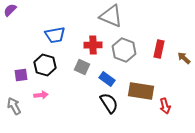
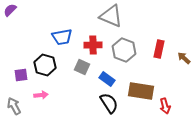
blue trapezoid: moved 7 px right, 2 px down
